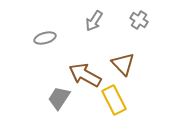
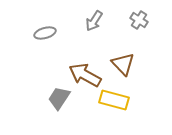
gray ellipse: moved 5 px up
yellow rectangle: rotated 48 degrees counterclockwise
